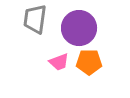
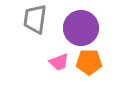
purple circle: moved 2 px right
